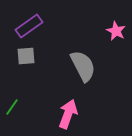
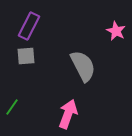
purple rectangle: rotated 28 degrees counterclockwise
